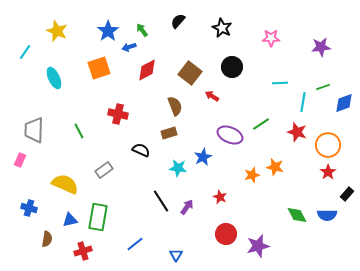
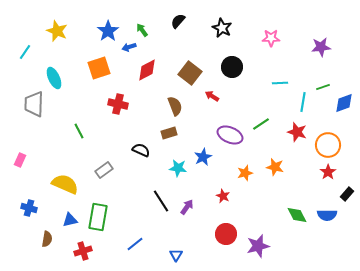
red cross at (118, 114): moved 10 px up
gray trapezoid at (34, 130): moved 26 px up
orange star at (252, 175): moved 7 px left, 2 px up
red star at (220, 197): moved 3 px right, 1 px up
